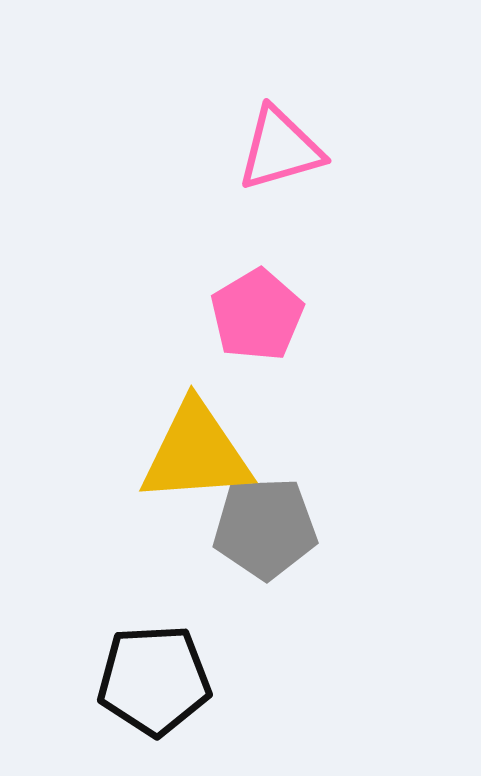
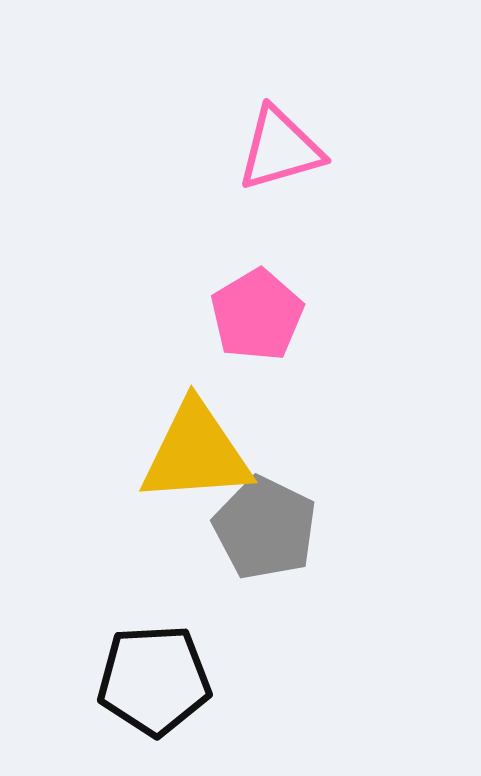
gray pentagon: rotated 28 degrees clockwise
